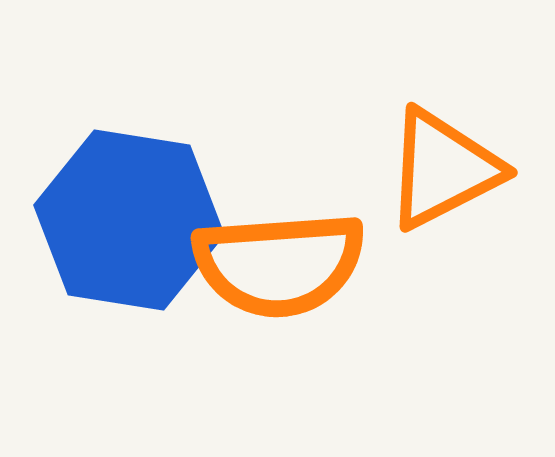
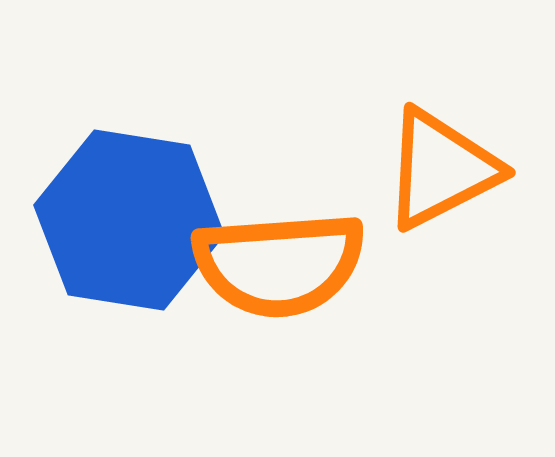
orange triangle: moved 2 px left
